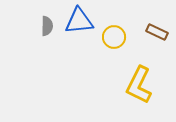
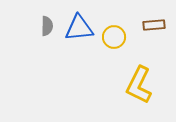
blue triangle: moved 7 px down
brown rectangle: moved 3 px left, 7 px up; rotated 30 degrees counterclockwise
